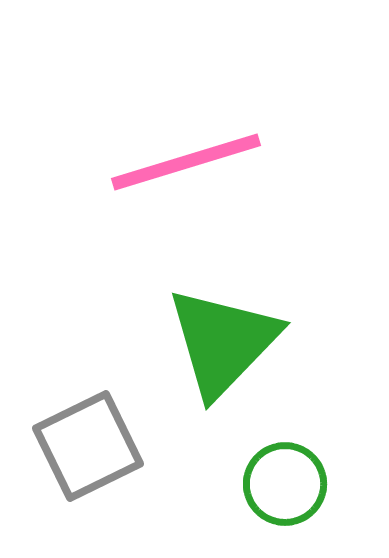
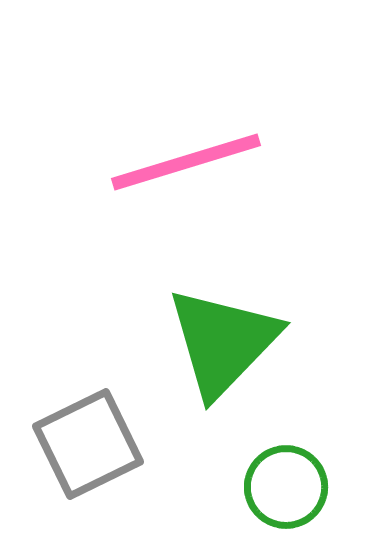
gray square: moved 2 px up
green circle: moved 1 px right, 3 px down
